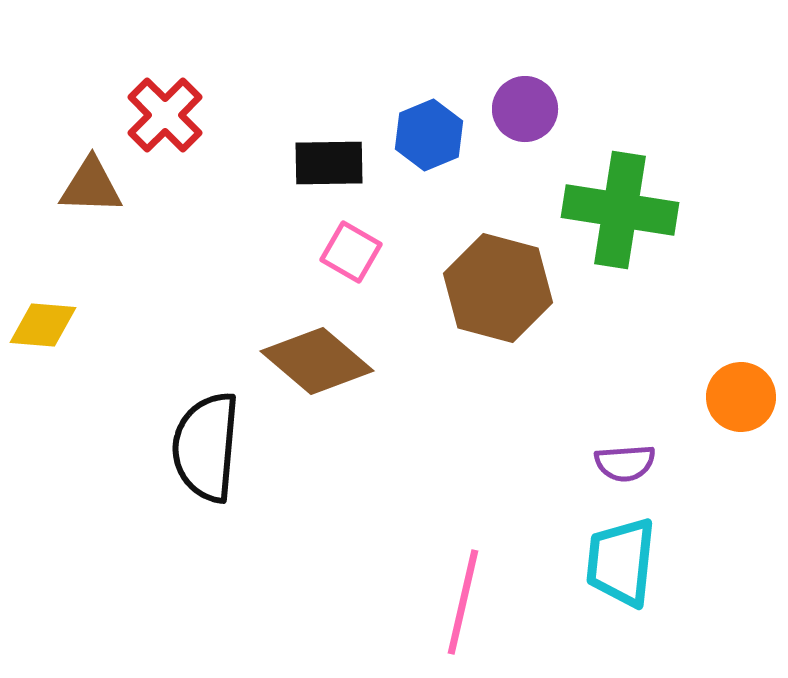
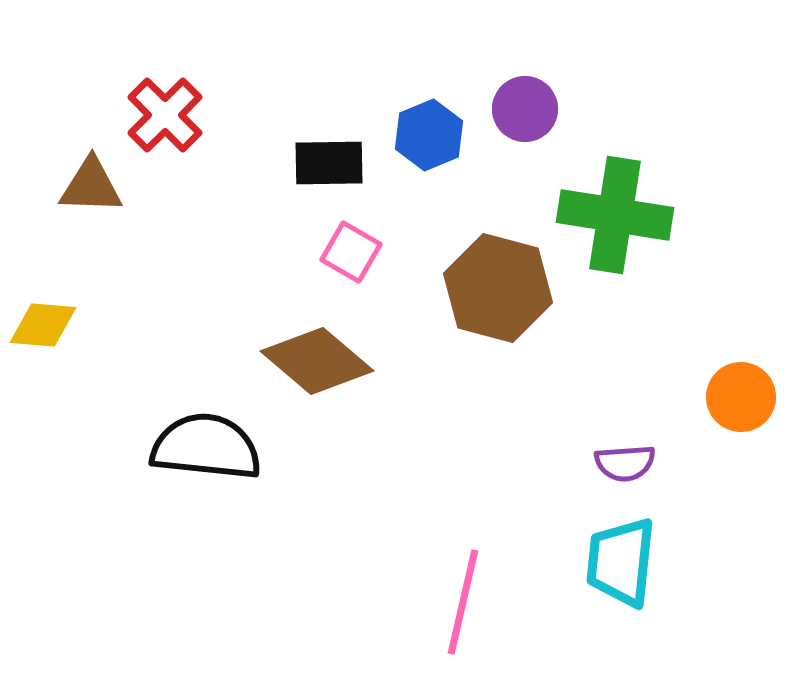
green cross: moved 5 px left, 5 px down
black semicircle: rotated 91 degrees clockwise
